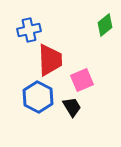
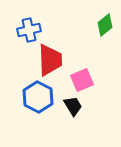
black trapezoid: moved 1 px right, 1 px up
